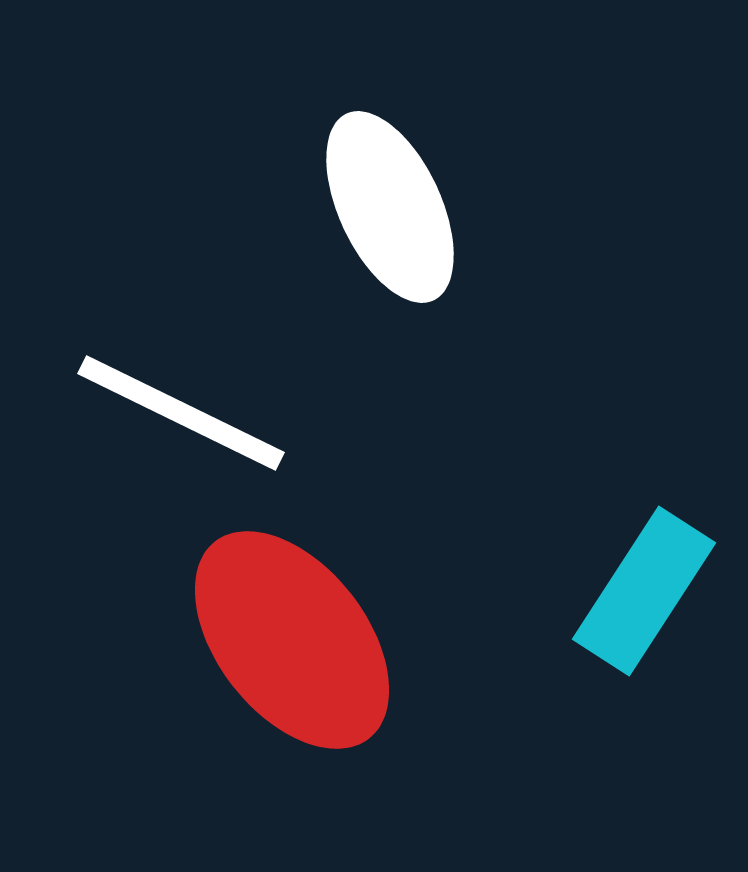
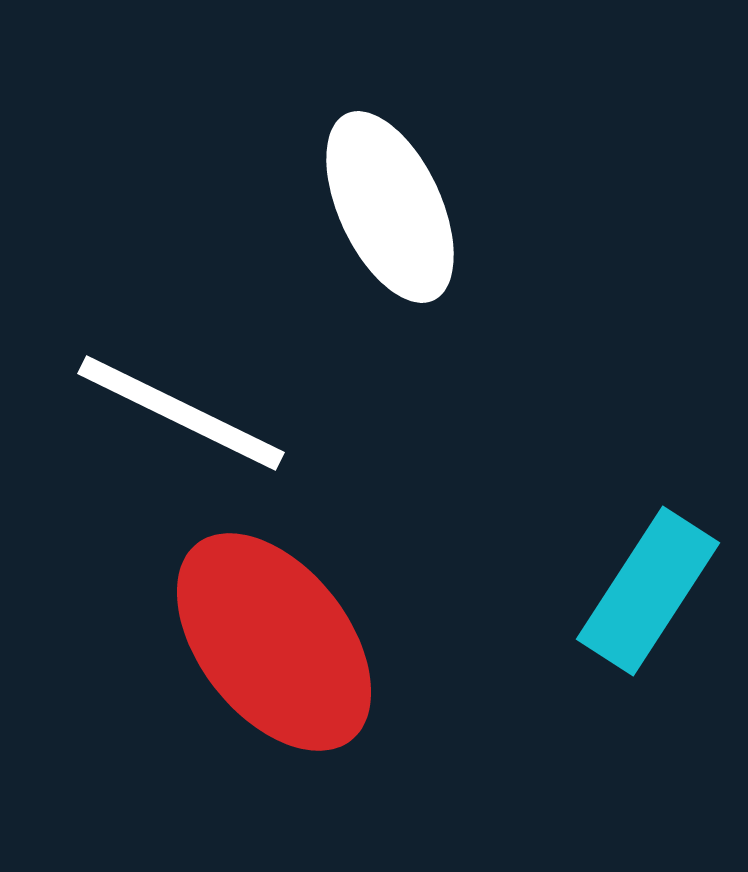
cyan rectangle: moved 4 px right
red ellipse: moved 18 px left, 2 px down
